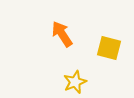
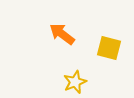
orange arrow: rotated 20 degrees counterclockwise
